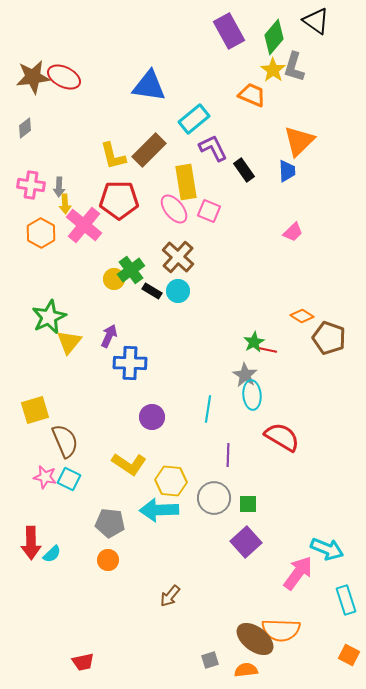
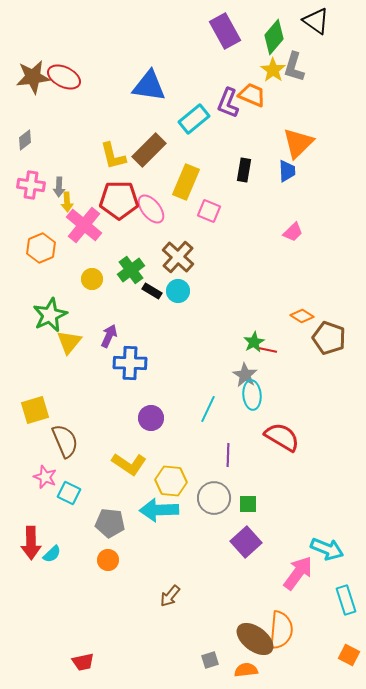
purple rectangle at (229, 31): moved 4 px left
gray diamond at (25, 128): moved 12 px down
orange triangle at (299, 141): moved 1 px left, 2 px down
purple L-shape at (213, 148): moved 15 px right, 45 px up; rotated 132 degrees counterclockwise
black rectangle at (244, 170): rotated 45 degrees clockwise
yellow rectangle at (186, 182): rotated 32 degrees clockwise
yellow arrow at (65, 204): moved 2 px right, 2 px up
pink ellipse at (174, 209): moved 23 px left
orange hexagon at (41, 233): moved 15 px down; rotated 8 degrees clockwise
yellow circle at (114, 279): moved 22 px left
green star at (49, 317): moved 1 px right, 2 px up
cyan line at (208, 409): rotated 16 degrees clockwise
purple circle at (152, 417): moved 1 px left, 1 px down
pink star at (45, 477): rotated 10 degrees clockwise
cyan square at (69, 479): moved 14 px down
orange semicircle at (281, 630): rotated 87 degrees counterclockwise
